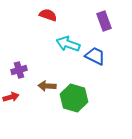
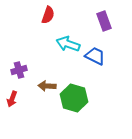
red semicircle: rotated 90 degrees clockwise
red arrow: moved 1 px right, 2 px down; rotated 126 degrees clockwise
